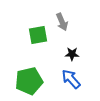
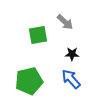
gray arrow: moved 3 px right; rotated 24 degrees counterclockwise
